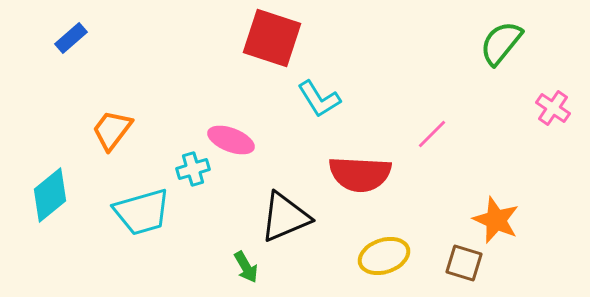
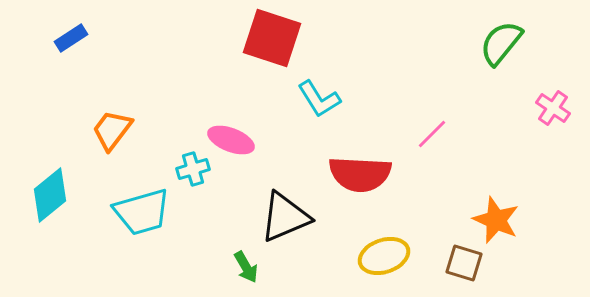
blue rectangle: rotated 8 degrees clockwise
